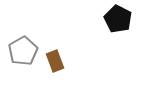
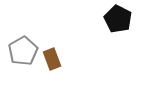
brown rectangle: moved 3 px left, 2 px up
